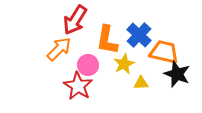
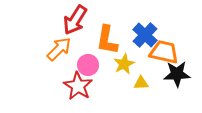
blue cross: moved 6 px right
black star: rotated 24 degrees counterclockwise
